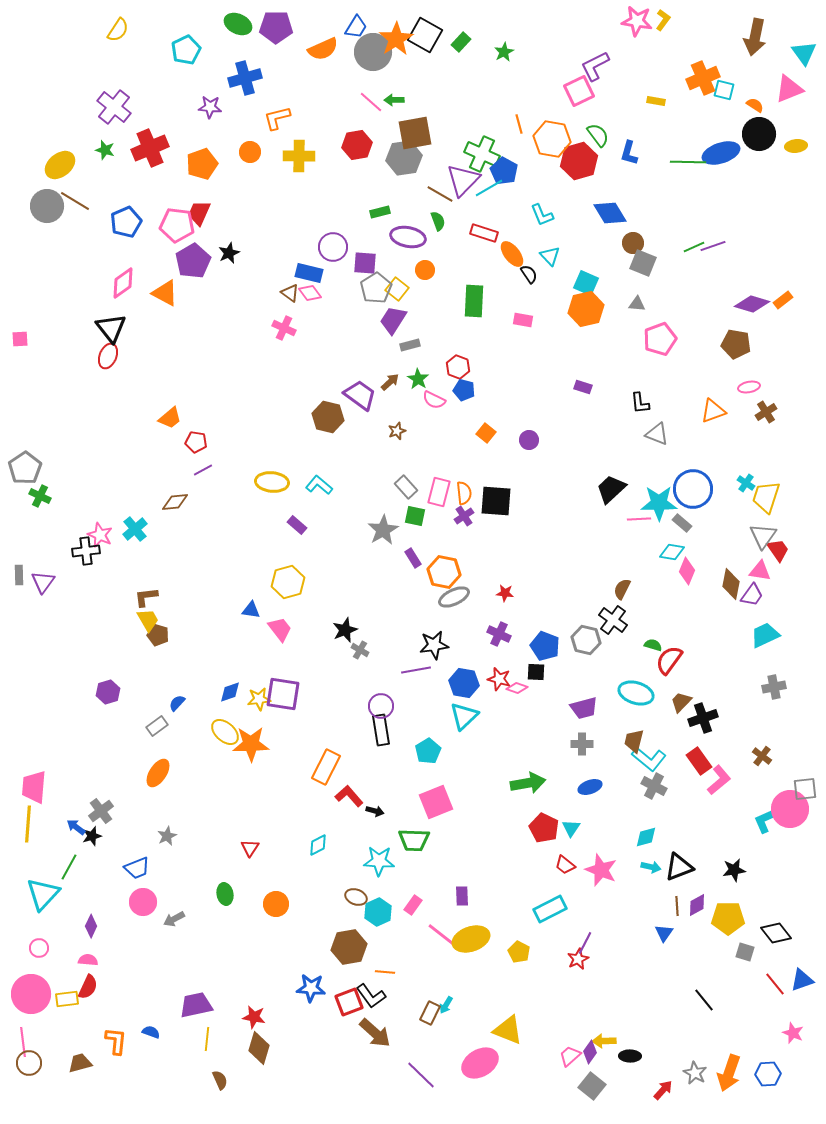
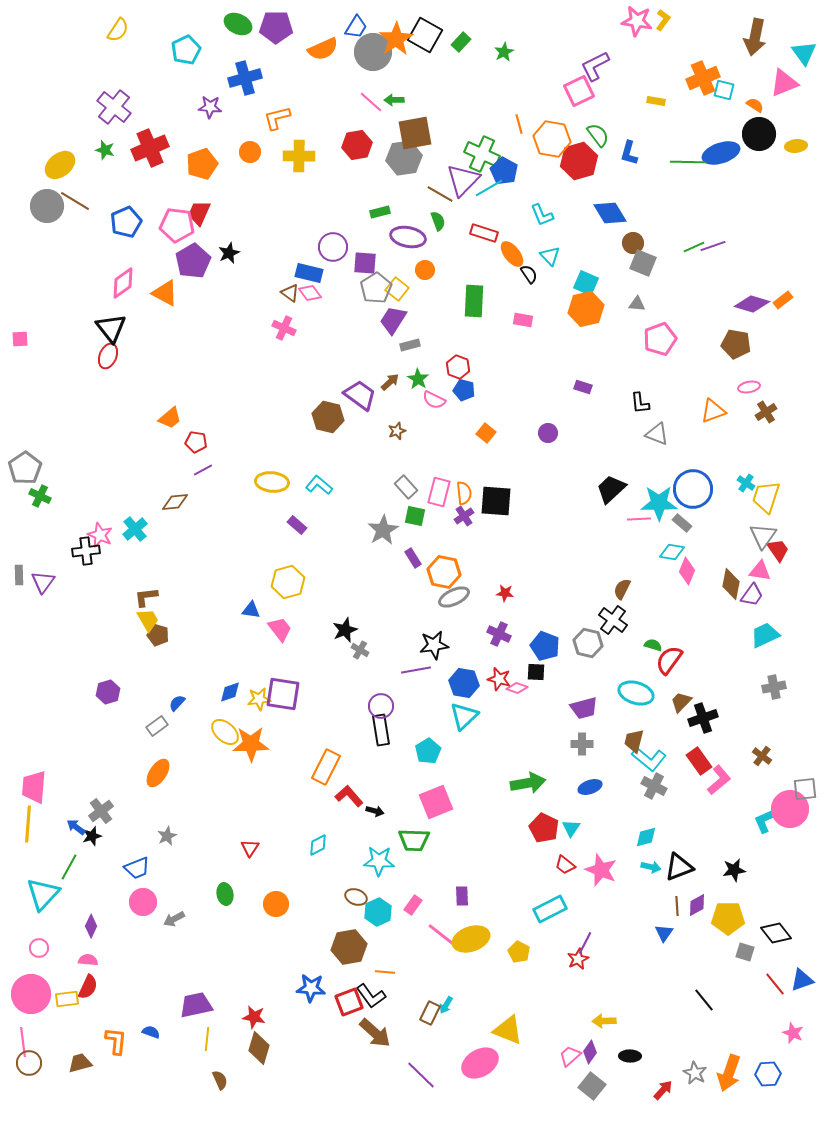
pink triangle at (789, 89): moved 5 px left, 6 px up
purple circle at (529, 440): moved 19 px right, 7 px up
gray hexagon at (586, 640): moved 2 px right, 3 px down
yellow arrow at (604, 1041): moved 20 px up
